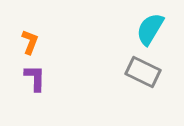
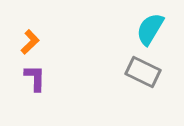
orange L-shape: rotated 25 degrees clockwise
